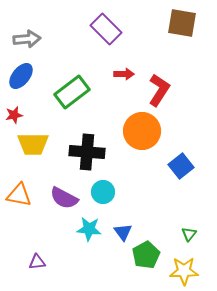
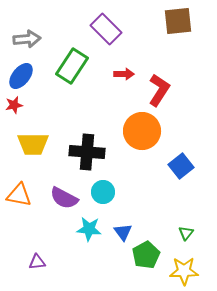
brown square: moved 4 px left, 2 px up; rotated 16 degrees counterclockwise
green rectangle: moved 26 px up; rotated 20 degrees counterclockwise
red star: moved 10 px up
green triangle: moved 3 px left, 1 px up
